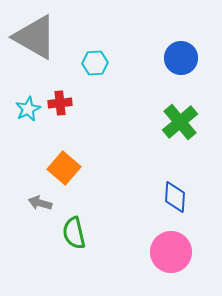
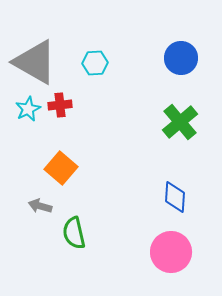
gray triangle: moved 25 px down
red cross: moved 2 px down
orange square: moved 3 px left
gray arrow: moved 3 px down
